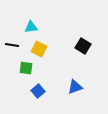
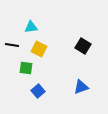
blue triangle: moved 6 px right
